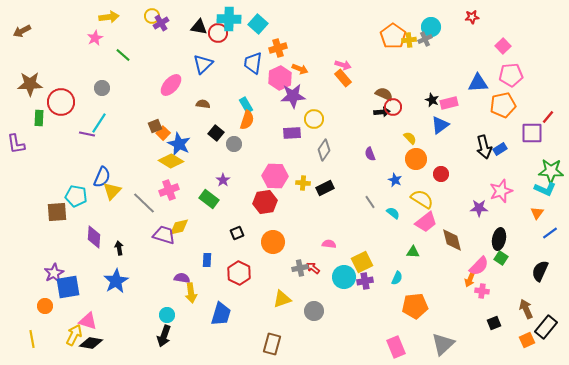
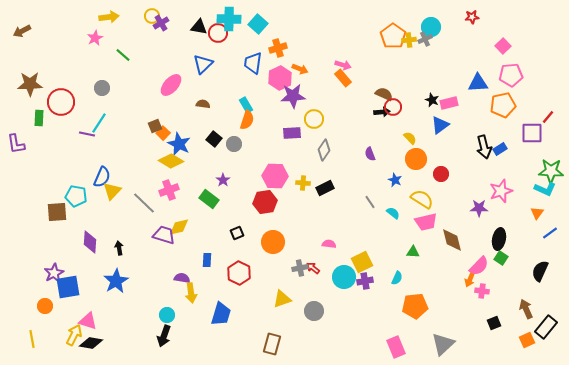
black square at (216, 133): moved 2 px left, 6 px down
pink trapezoid at (426, 222): rotated 25 degrees clockwise
purple diamond at (94, 237): moved 4 px left, 5 px down
